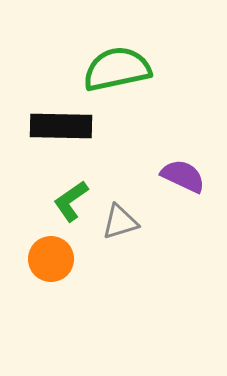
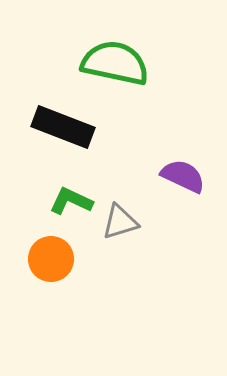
green semicircle: moved 2 px left, 6 px up; rotated 24 degrees clockwise
black rectangle: moved 2 px right, 1 px down; rotated 20 degrees clockwise
green L-shape: rotated 60 degrees clockwise
